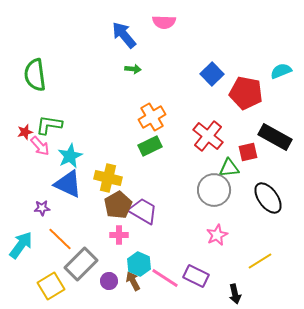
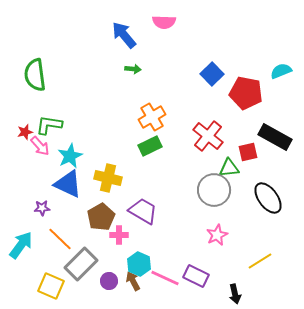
brown pentagon: moved 17 px left, 12 px down
pink line: rotated 8 degrees counterclockwise
yellow square: rotated 36 degrees counterclockwise
